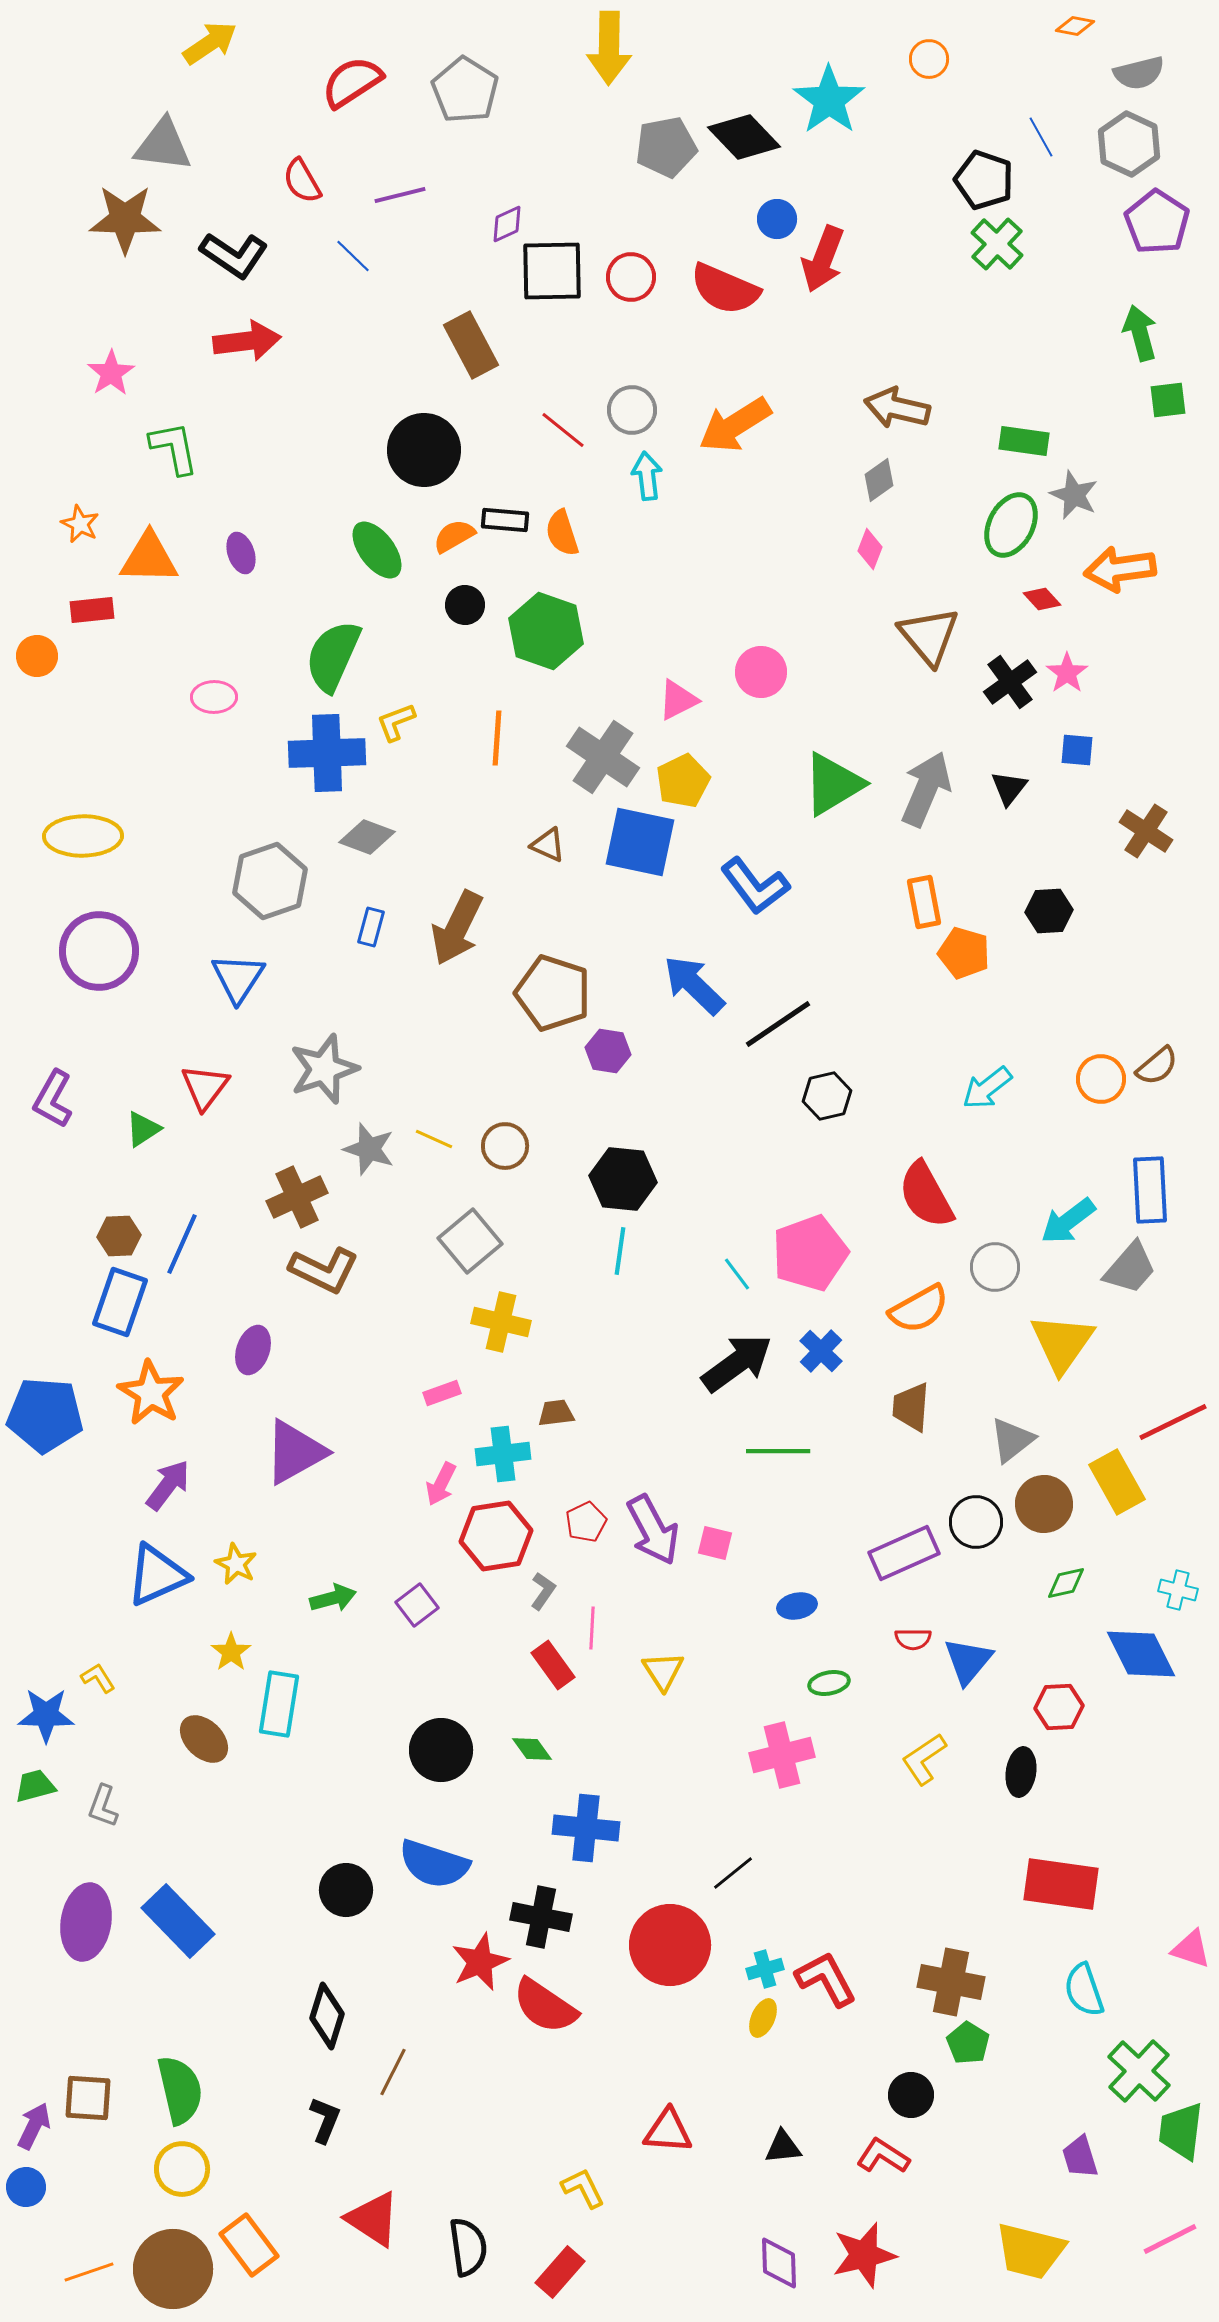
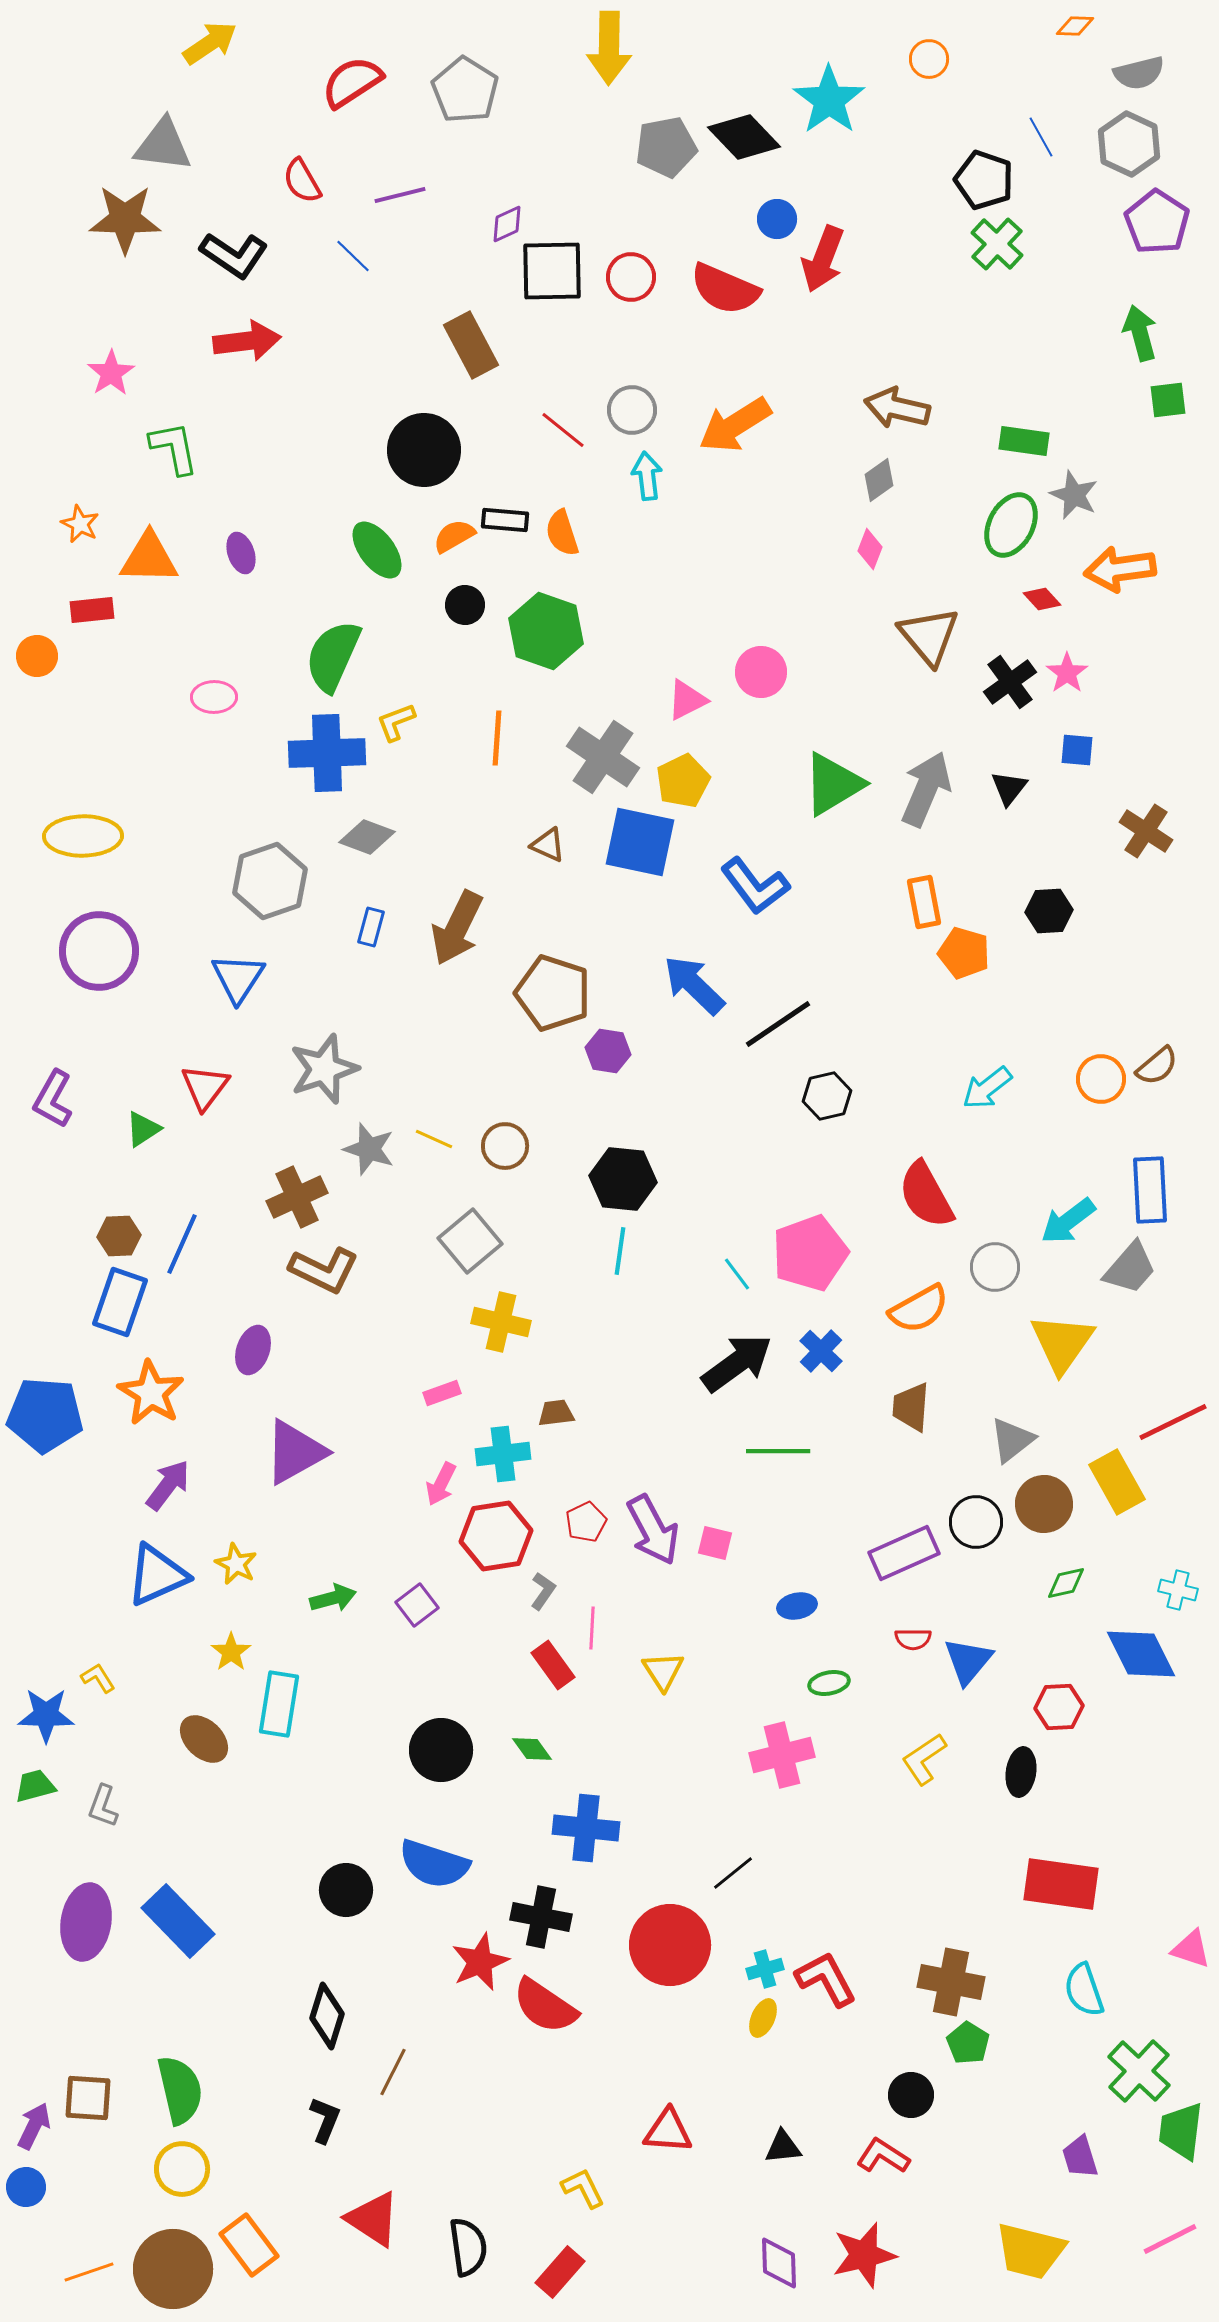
orange diamond at (1075, 26): rotated 9 degrees counterclockwise
pink triangle at (678, 700): moved 9 px right
